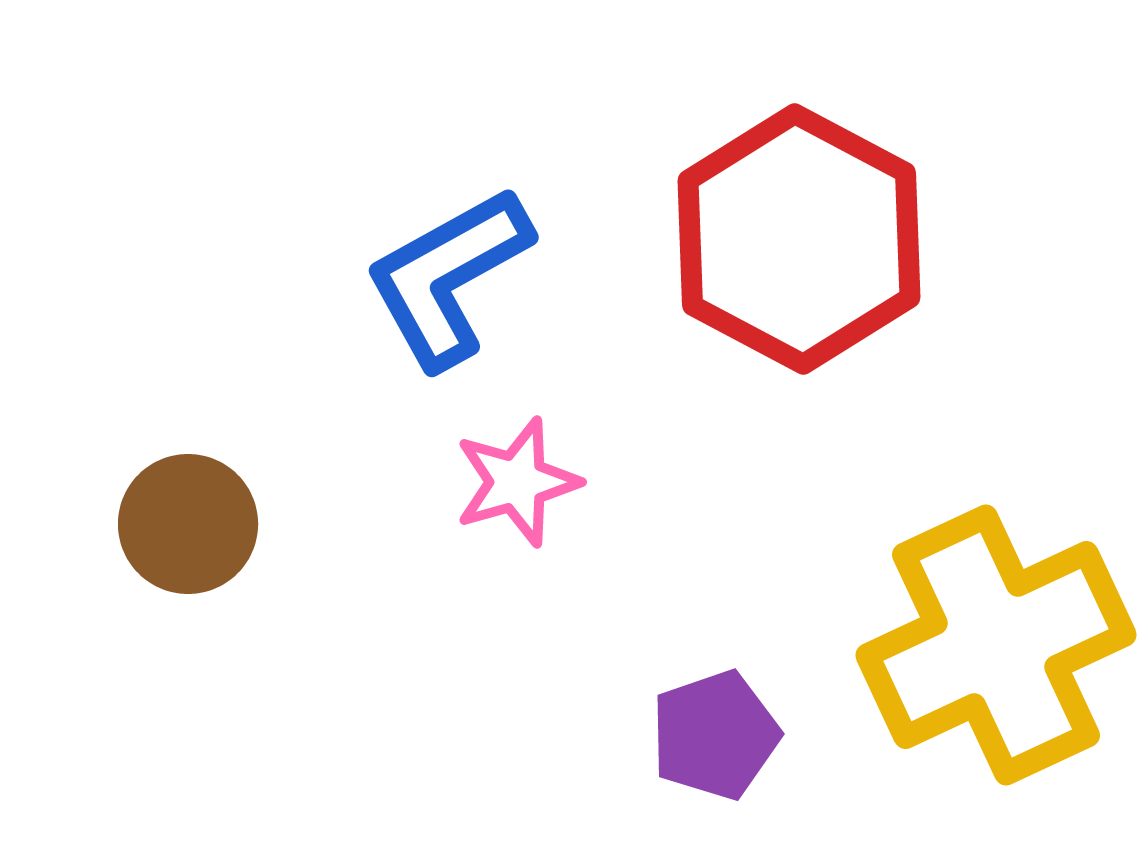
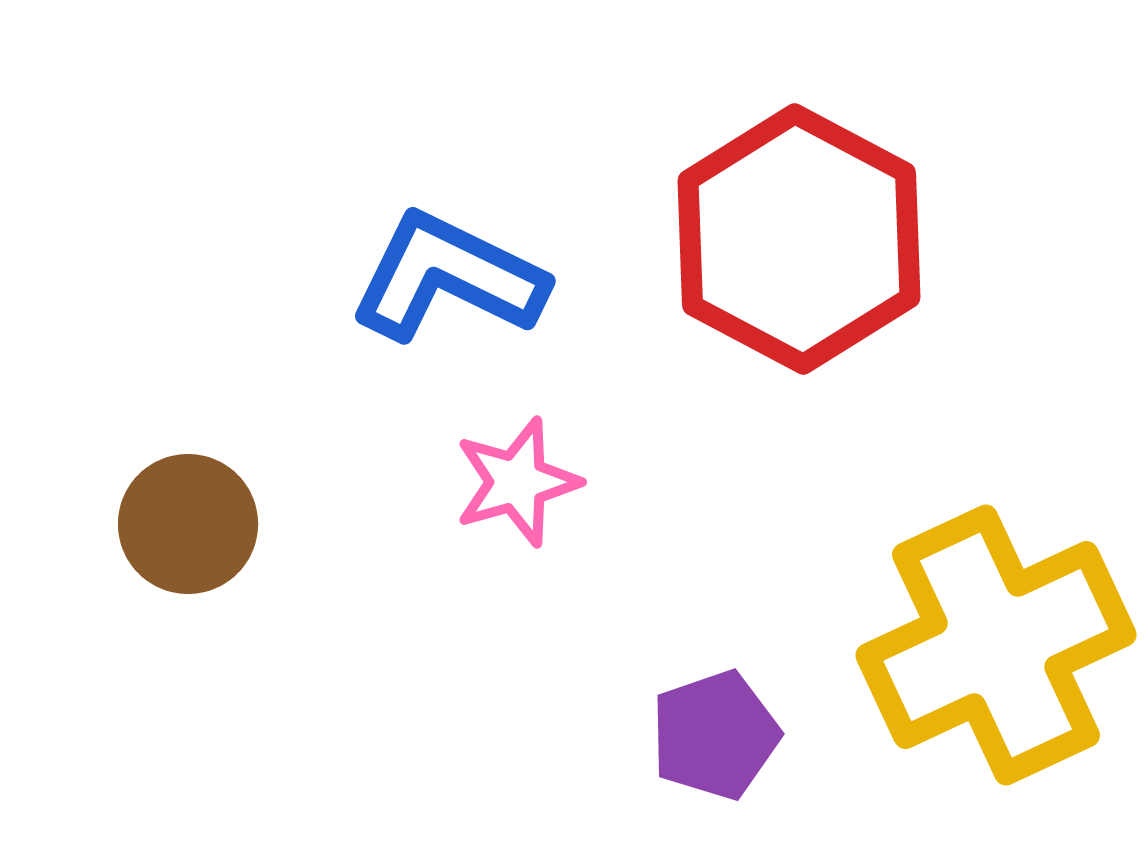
blue L-shape: rotated 55 degrees clockwise
